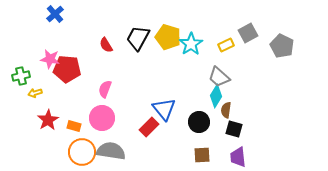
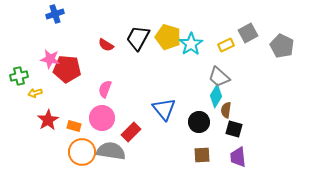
blue cross: rotated 24 degrees clockwise
red semicircle: rotated 28 degrees counterclockwise
green cross: moved 2 px left
red rectangle: moved 18 px left, 5 px down
